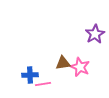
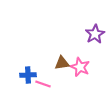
brown triangle: moved 1 px left
blue cross: moved 2 px left
pink line: rotated 28 degrees clockwise
